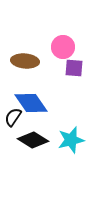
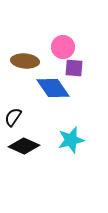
blue diamond: moved 22 px right, 15 px up
black diamond: moved 9 px left, 6 px down; rotated 8 degrees counterclockwise
